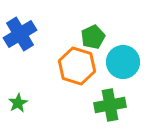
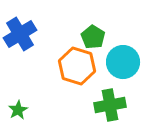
green pentagon: rotated 15 degrees counterclockwise
green star: moved 7 px down
